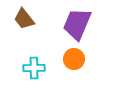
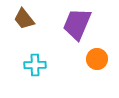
orange circle: moved 23 px right
cyan cross: moved 1 px right, 3 px up
